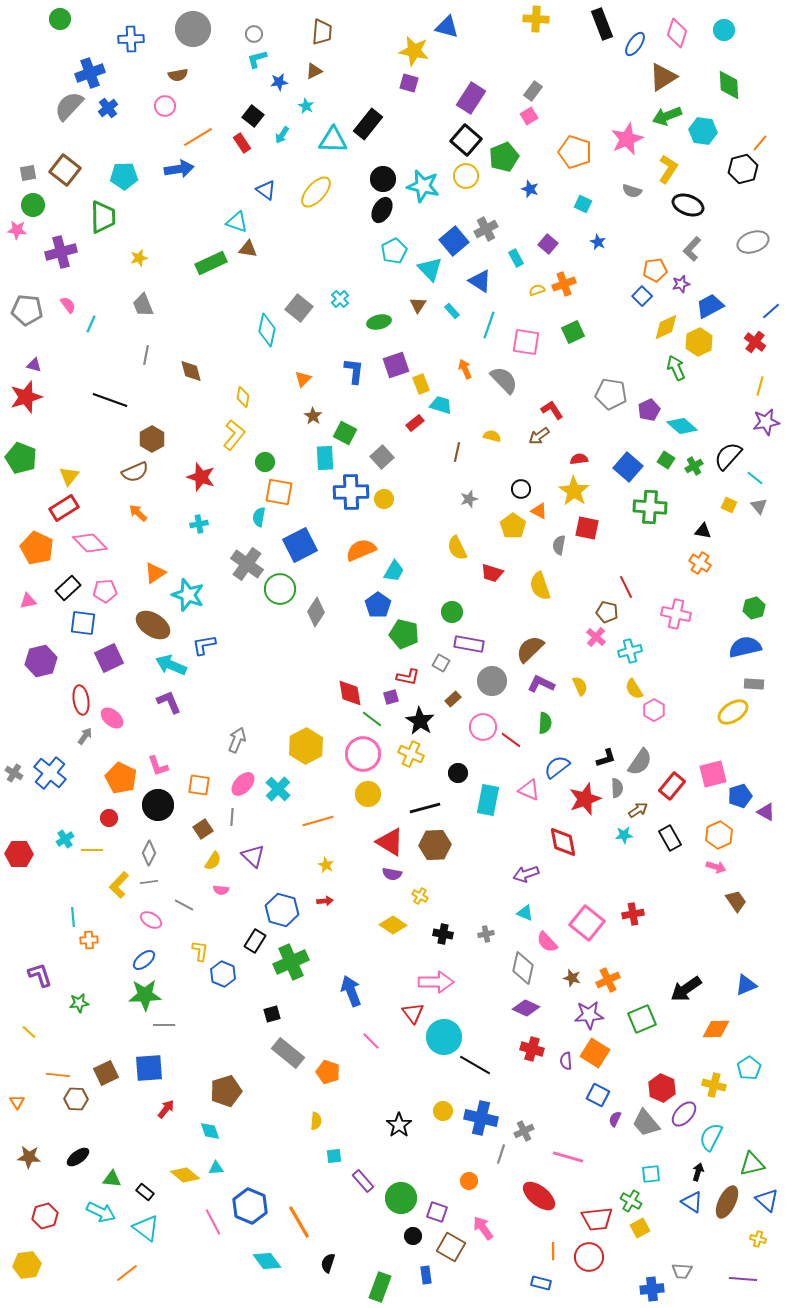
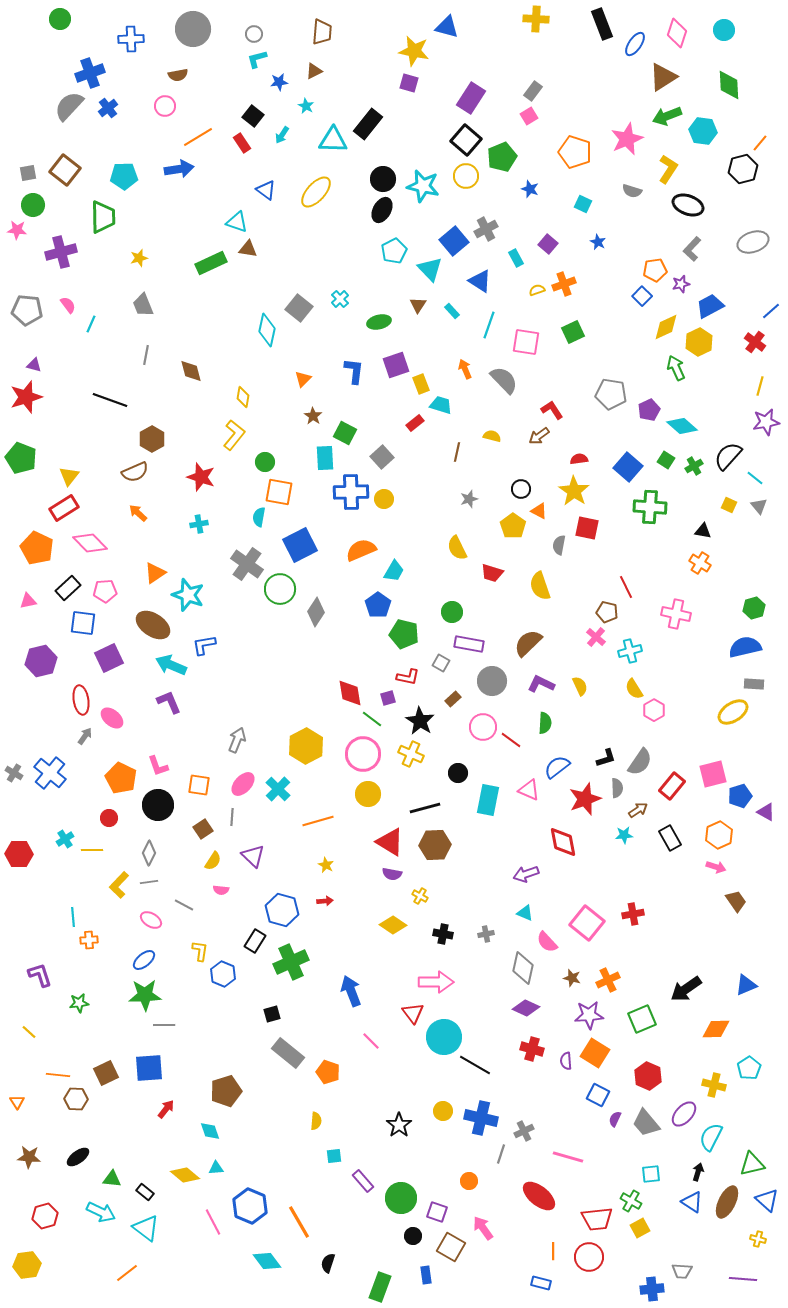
green pentagon at (504, 157): moved 2 px left
brown semicircle at (530, 649): moved 2 px left, 6 px up
purple square at (391, 697): moved 3 px left, 1 px down
red hexagon at (662, 1088): moved 14 px left, 12 px up
